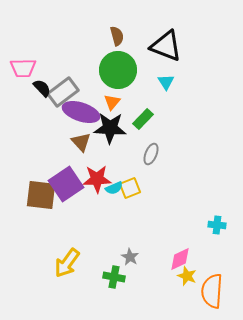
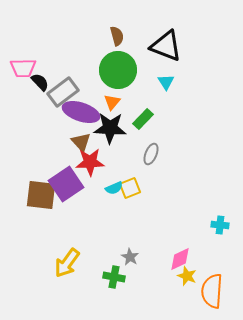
black semicircle: moved 2 px left, 6 px up
red star: moved 7 px left, 17 px up
cyan cross: moved 3 px right
